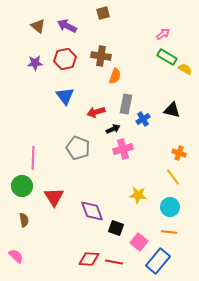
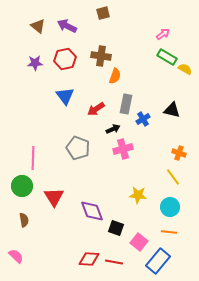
red arrow: moved 3 px up; rotated 18 degrees counterclockwise
